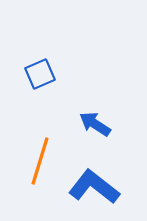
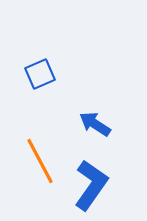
orange line: rotated 45 degrees counterclockwise
blue L-shape: moved 3 px left, 2 px up; rotated 87 degrees clockwise
